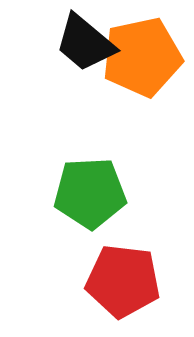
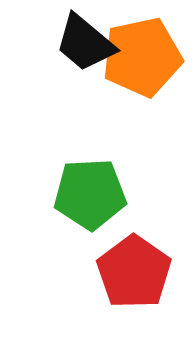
green pentagon: moved 1 px down
red pentagon: moved 11 px right, 9 px up; rotated 28 degrees clockwise
